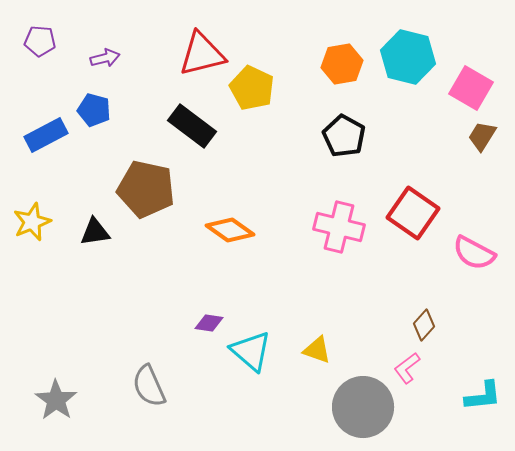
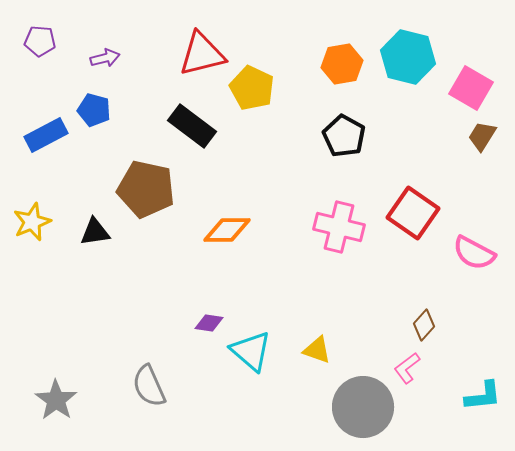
orange diamond: moved 3 px left; rotated 36 degrees counterclockwise
